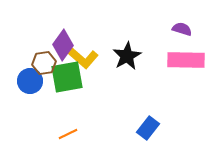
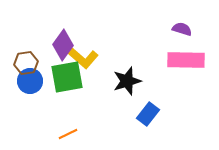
black star: moved 25 px down; rotated 12 degrees clockwise
brown hexagon: moved 18 px left
blue rectangle: moved 14 px up
